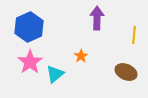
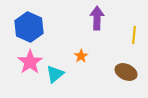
blue hexagon: rotated 12 degrees counterclockwise
